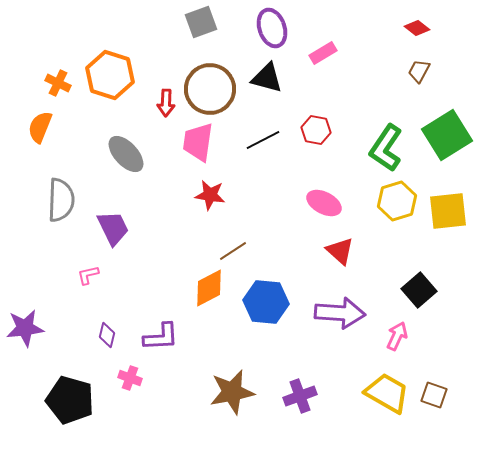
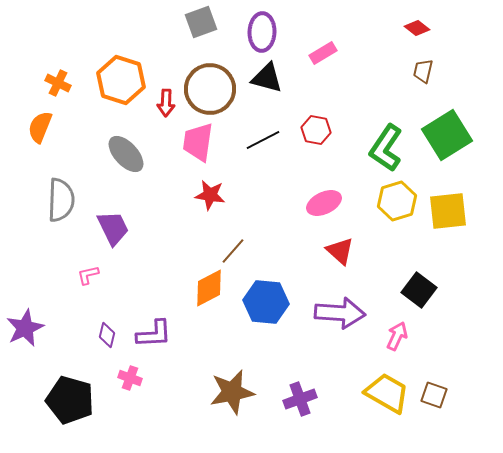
purple ellipse: moved 10 px left, 4 px down; rotated 21 degrees clockwise
brown trapezoid: moved 4 px right; rotated 15 degrees counterclockwise
orange hexagon: moved 11 px right, 5 px down
pink ellipse: rotated 52 degrees counterclockwise
brown line: rotated 16 degrees counterclockwise
black square: rotated 12 degrees counterclockwise
purple star: rotated 18 degrees counterclockwise
purple L-shape: moved 7 px left, 3 px up
purple cross: moved 3 px down
